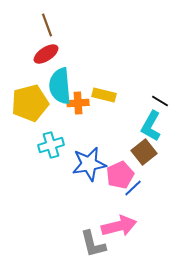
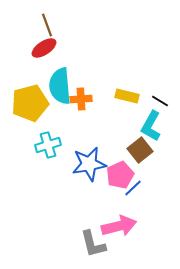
red ellipse: moved 2 px left, 6 px up
yellow rectangle: moved 23 px right, 1 px down
orange cross: moved 3 px right, 4 px up
cyan cross: moved 3 px left
brown square: moved 4 px left, 2 px up
